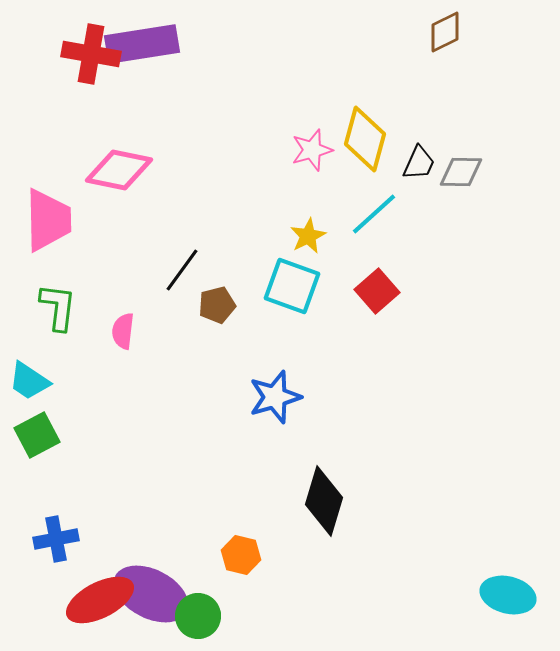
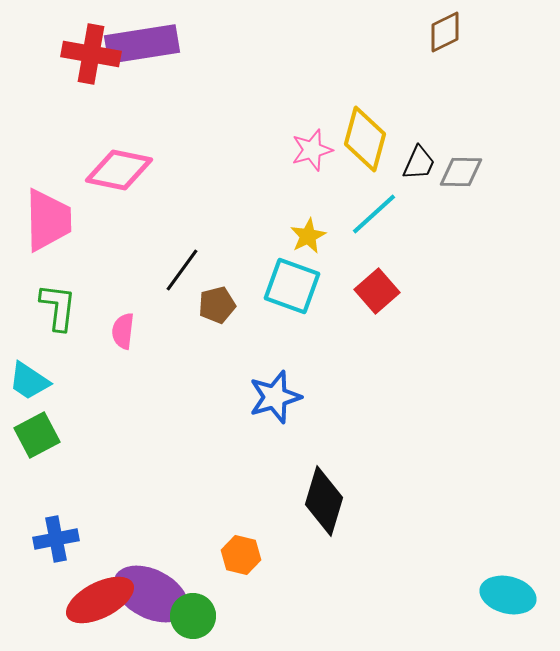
green circle: moved 5 px left
